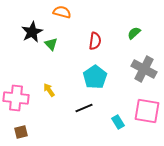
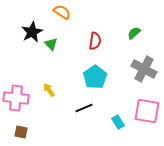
orange semicircle: rotated 18 degrees clockwise
brown square: rotated 24 degrees clockwise
